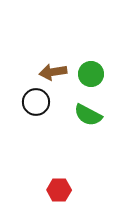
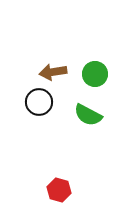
green circle: moved 4 px right
black circle: moved 3 px right
red hexagon: rotated 15 degrees clockwise
